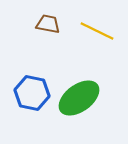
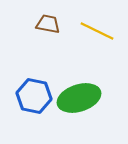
blue hexagon: moved 2 px right, 3 px down
green ellipse: rotated 18 degrees clockwise
